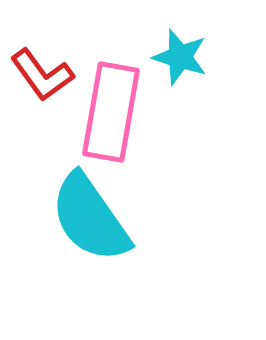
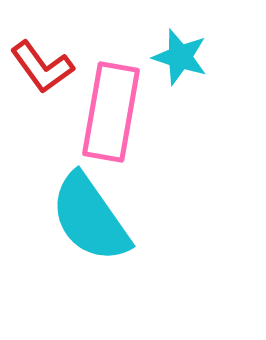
red L-shape: moved 8 px up
